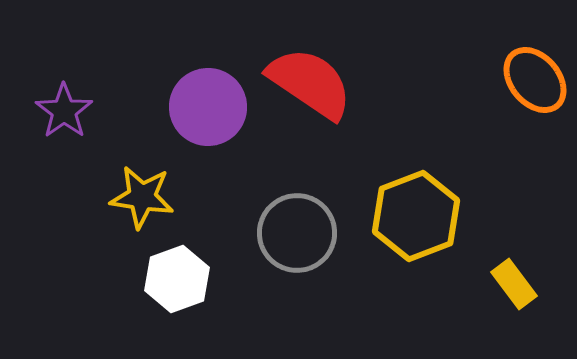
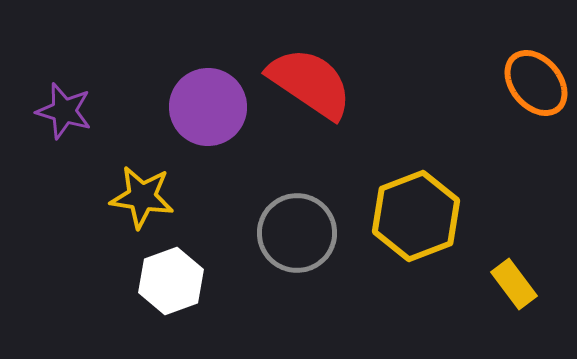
orange ellipse: moved 1 px right, 3 px down
purple star: rotated 20 degrees counterclockwise
white hexagon: moved 6 px left, 2 px down
